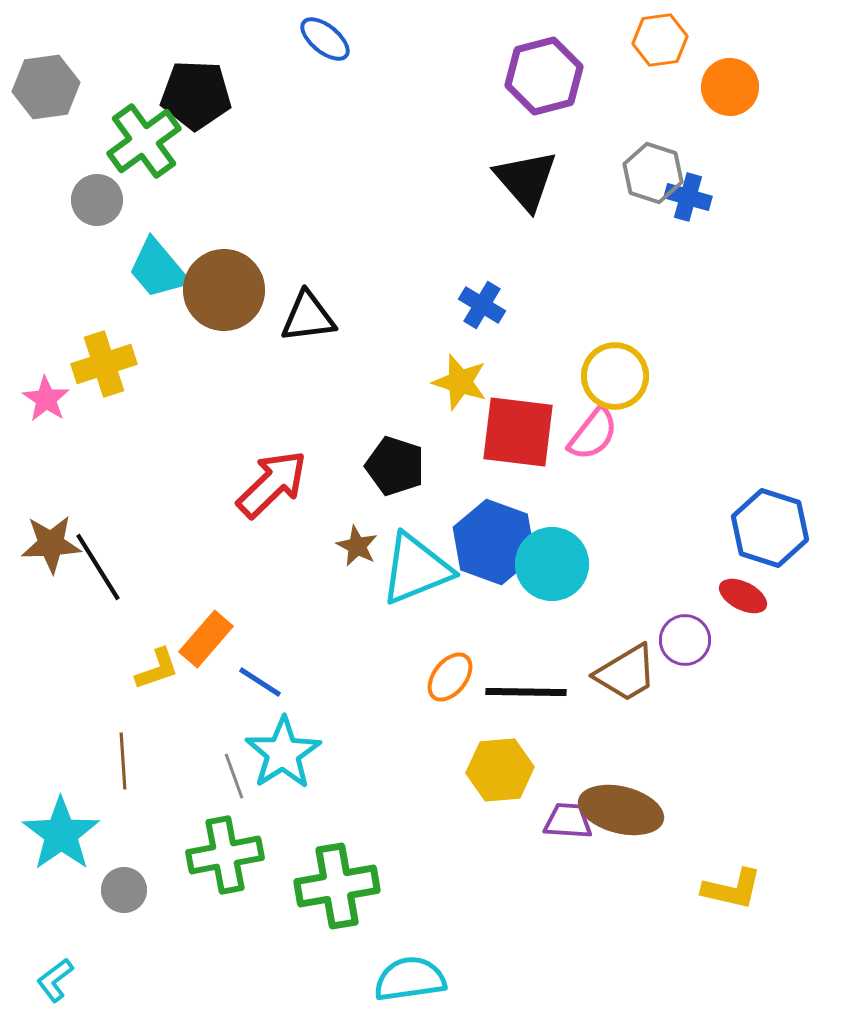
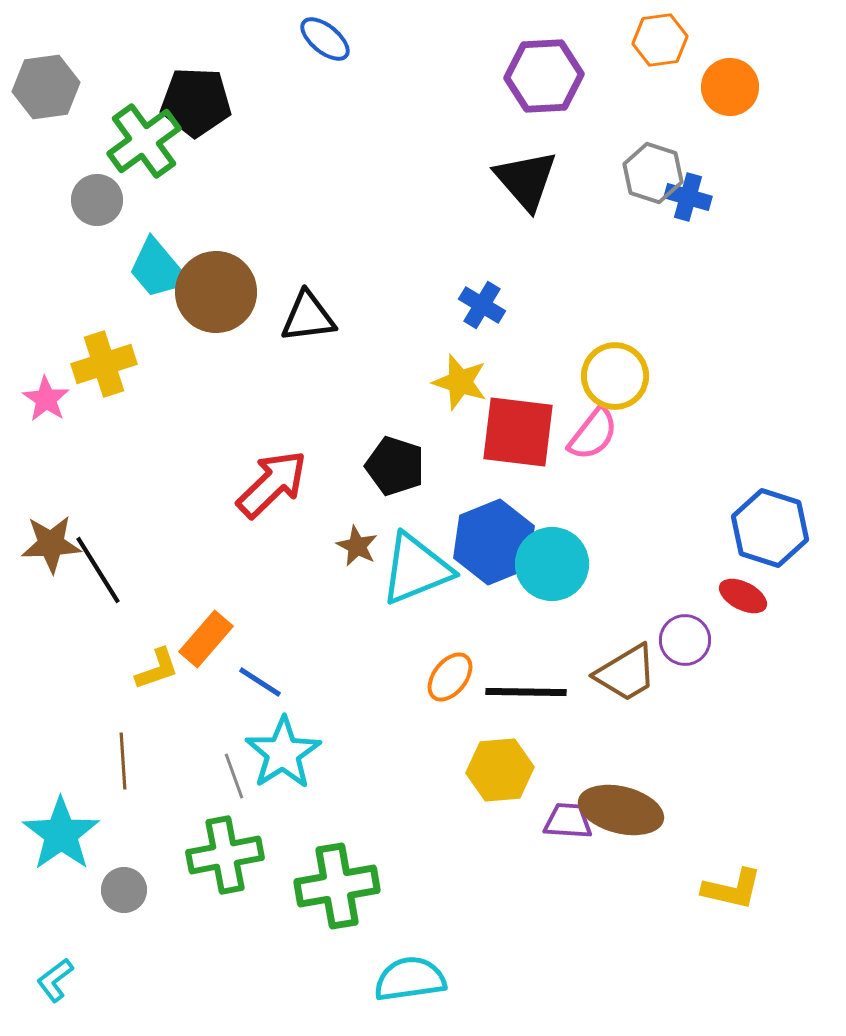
purple hexagon at (544, 76): rotated 12 degrees clockwise
black pentagon at (196, 95): moved 7 px down
brown circle at (224, 290): moved 8 px left, 2 px down
blue hexagon at (494, 542): rotated 18 degrees clockwise
black line at (98, 567): moved 3 px down
